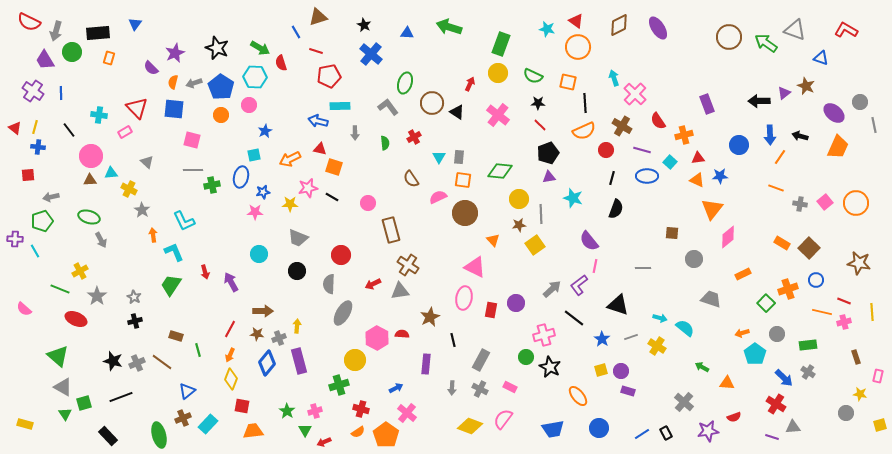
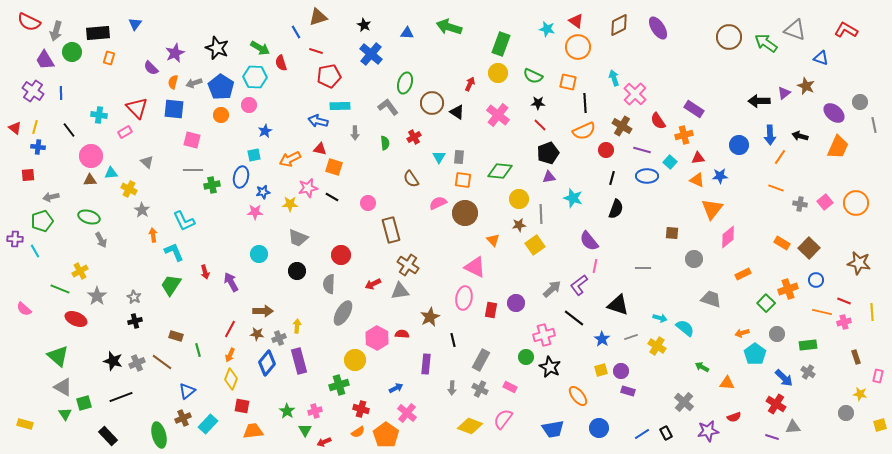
purple rectangle at (707, 104): moved 13 px left, 5 px down; rotated 36 degrees counterclockwise
pink semicircle at (438, 197): moved 6 px down
